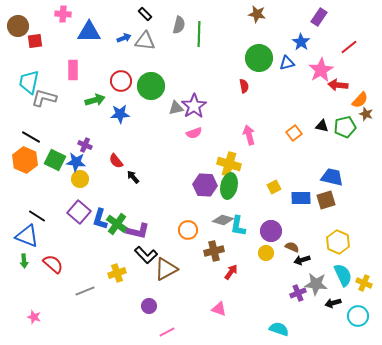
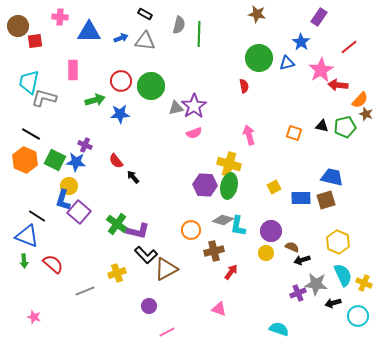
pink cross at (63, 14): moved 3 px left, 3 px down
black rectangle at (145, 14): rotated 16 degrees counterclockwise
blue arrow at (124, 38): moved 3 px left
orange square at (294, 133): rotated 35 degrees counterclockwise
black line at (31, 137): moved 3 px up
yellow circle at (80, 179): moved 11 px left, 7 px down
blue L-shape at (100, 219): moved 37 px left, 19 px up
orange circle at (188, 230): moved 3 px right
